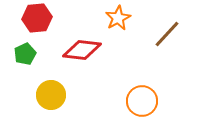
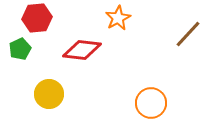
brown line: moved 21 px right
green pentagon: moved 5 px left, 5 px up
yellow circle: moved 2 px left, 1 px up
orange circle: moved 9 px right, 2 px down
